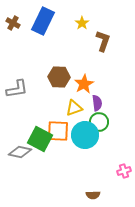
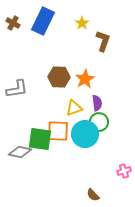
orange star: moved 1 px right, 5 px up
cyan circle: moved 1 px up
green square: rotated 20 degrees counterclockwise
brown semicircle: rotated 48 degrees clockwise
